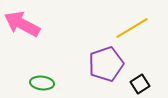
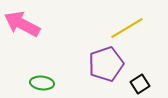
yellow line: moved 5 px left
